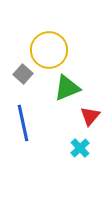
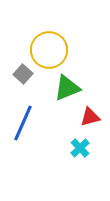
red triangle: moved 1 px down; rotated 35 degrees clockwise
blue line: rotated 36 degrees clockwise
